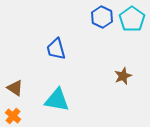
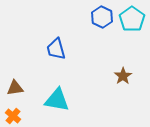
brown star: rotated 12 degrees counterclockwise
brown triangle: rotated 42 degrees counterclockwise
